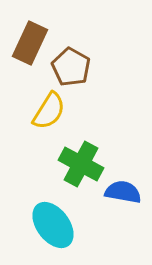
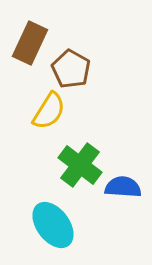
brown pentagon: moved 2 px down
green cross: moved 1 px left, 1 px down; rotated 9 degrees clockwise
blue semicircle: moved 5 px up; rotated 6 degrees counterclockwise
